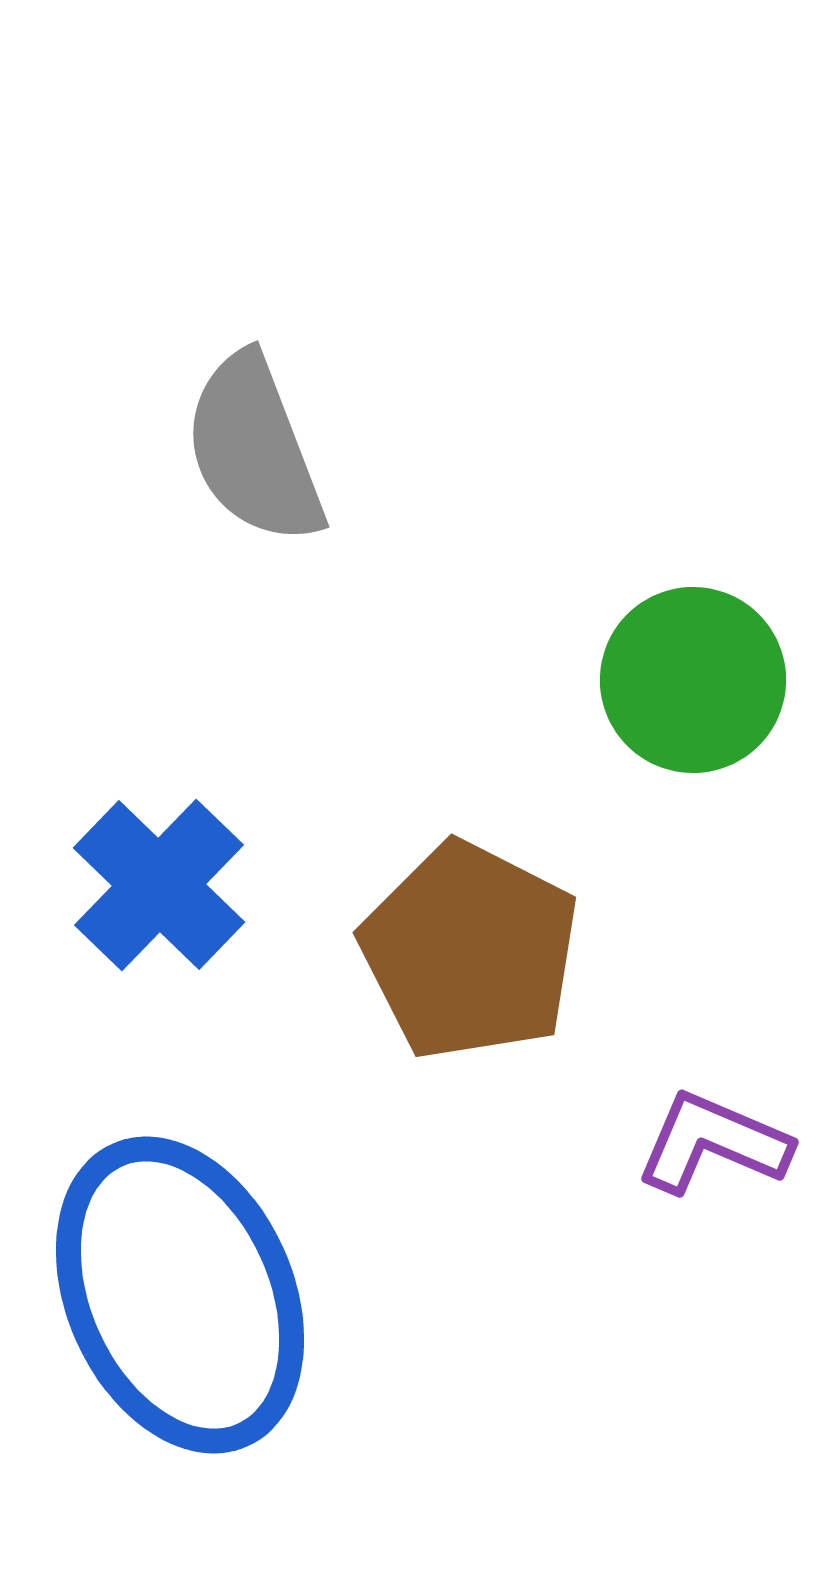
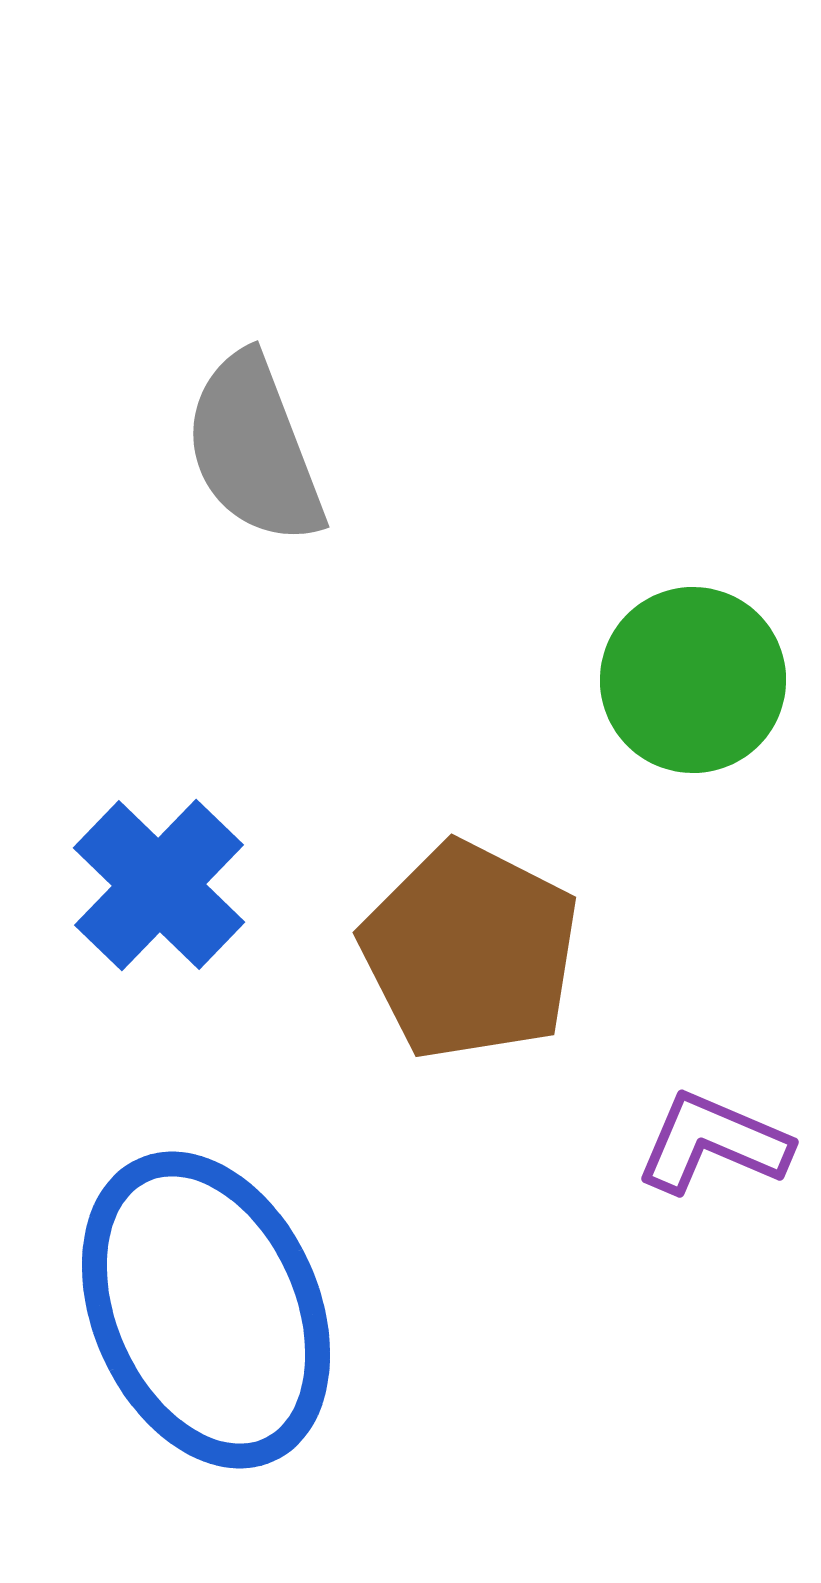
blue ellipse: moved 26 px right, 15 px down
